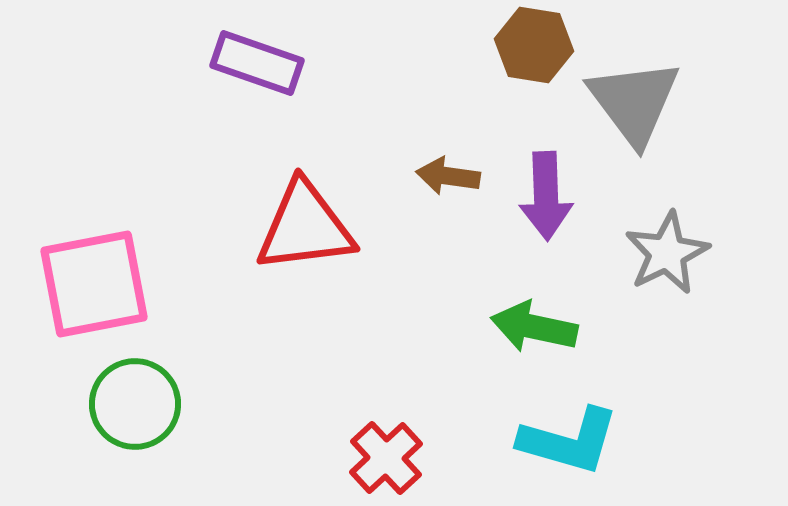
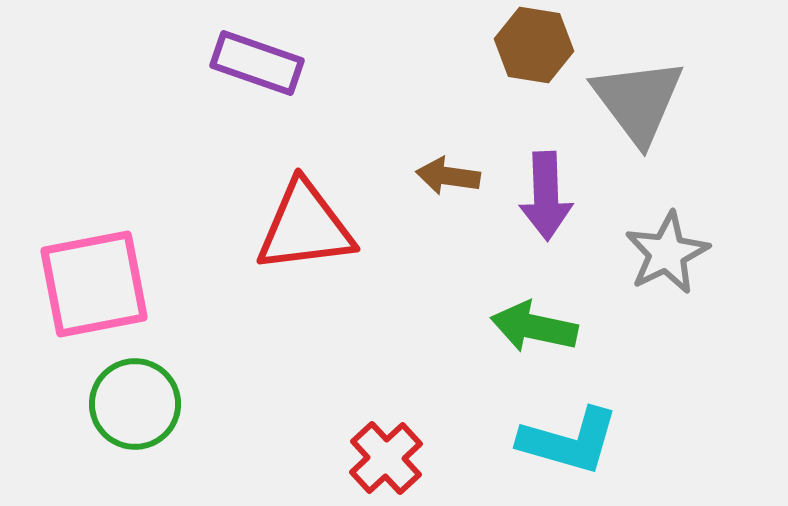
gray triangle: moved 4 px right, 1 px up
